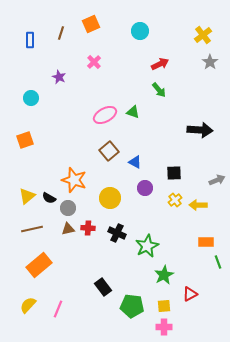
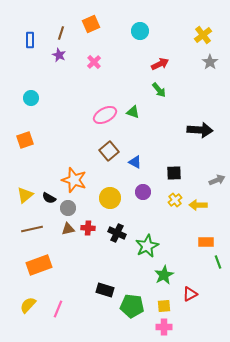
purple star at (59, 77): moved 22 px up
purple circle at (145, 188): moved 2 px left, 4 px down
yellow triangle at (27, 196): moved 2 px left, 1 px up
orange rectangle at (39, 265): rotated 20 degrees clockwise
black rectangle at (103, 287): moved 2 px right, 3 px down; rotated 36 degrees counterclockwise
